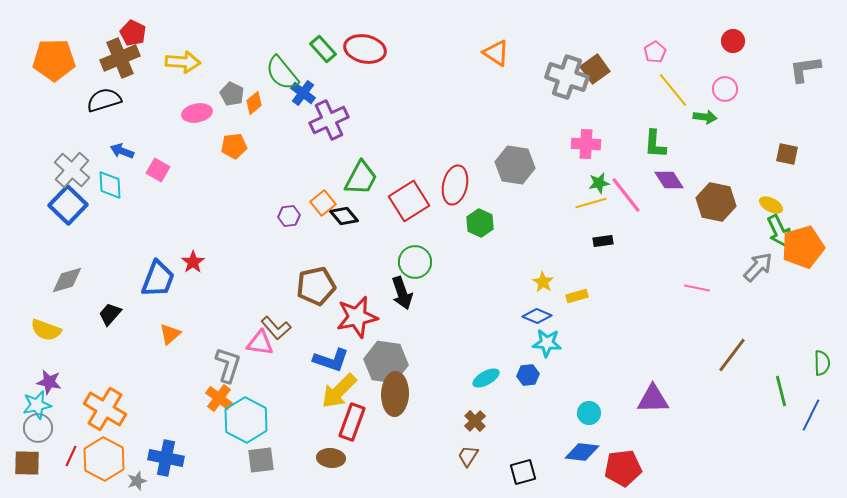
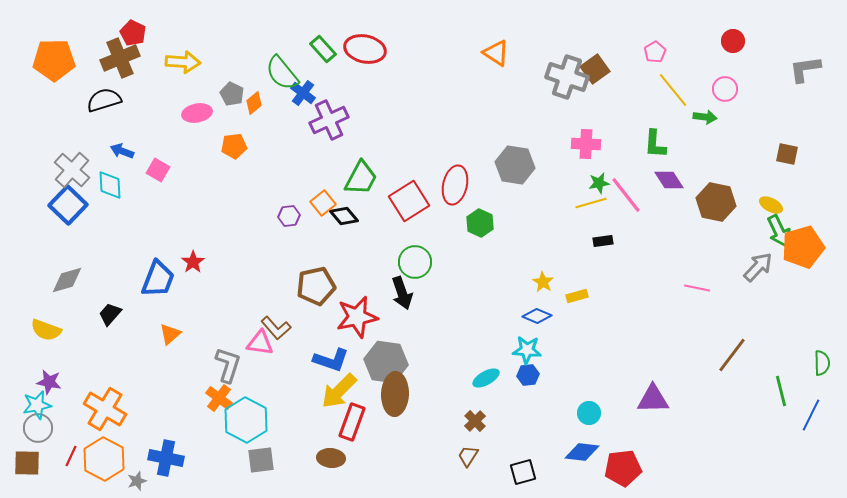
cyan star at (547, 343): moved 20 px left, 7 px down
